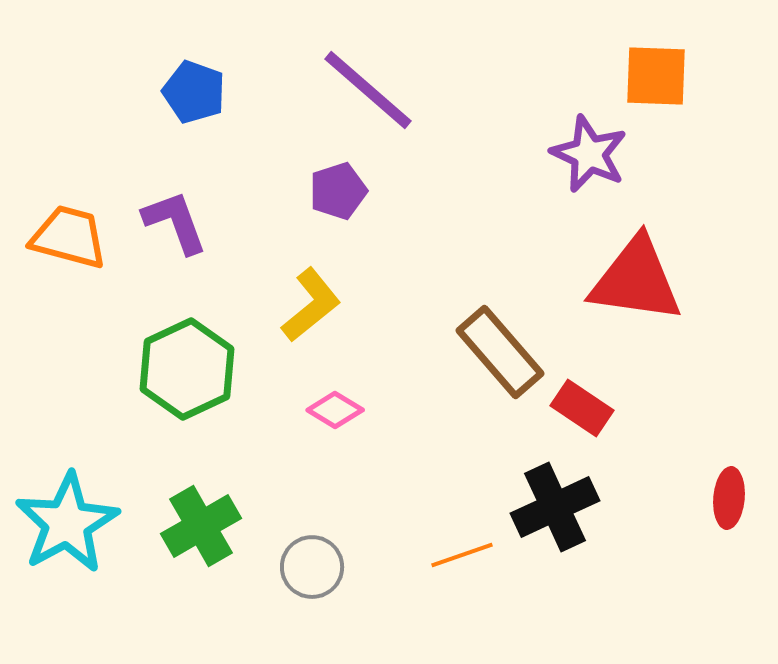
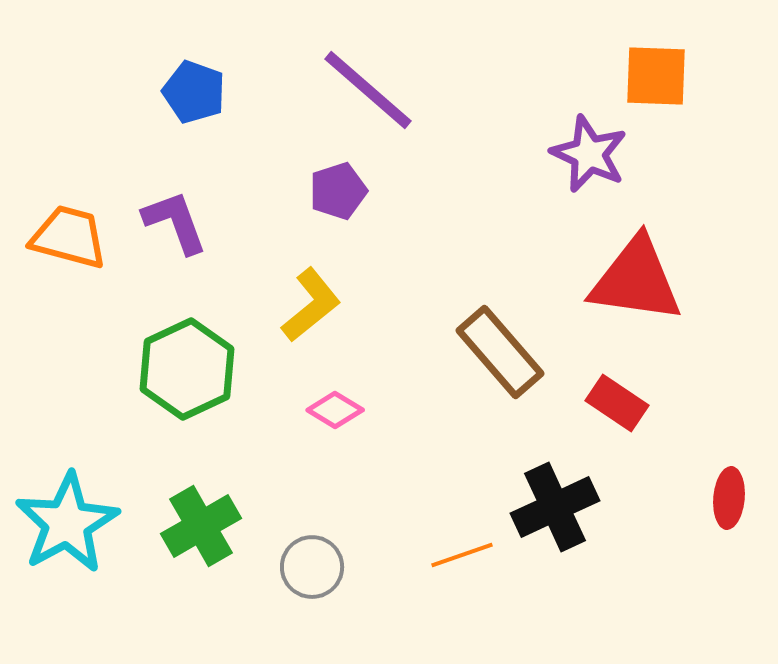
red rectangle: moved 35 px right, 5 px up
